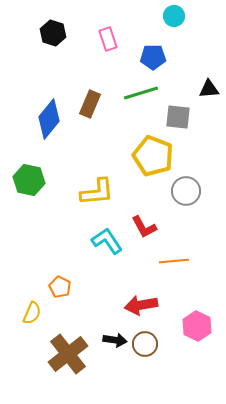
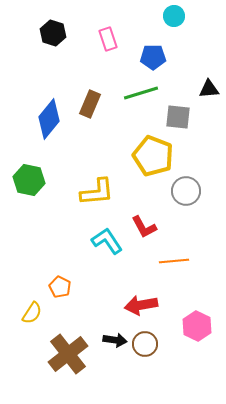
yellow semicircle: rotated 10 degrees clockwise
